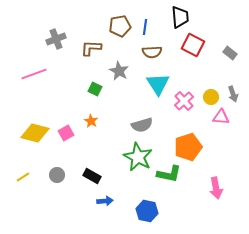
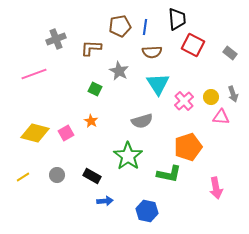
black trapezoid: moved 3 px left, 2 px down
gray semicircle: moved 4 px up
green star: moved 10 px left, 1 px up; rotated 8 degrees clockwise
